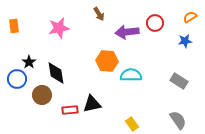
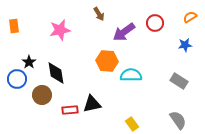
pink star: moved 1 px right, 2 px down
purple arrow: moved 3 px left; rotated 30 degrees counterclockwise
blue star: moved 4 px down
